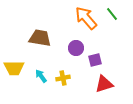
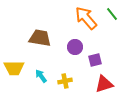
purple circle: moved 1 px left, 1 px up
yellow cross: moved 2 px right, 3 px down
